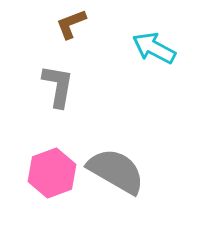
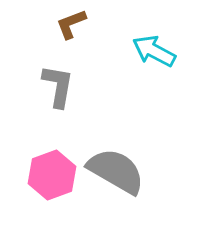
cyan arrow: moved 3 px down
pink hexagon: moved 2 px down
